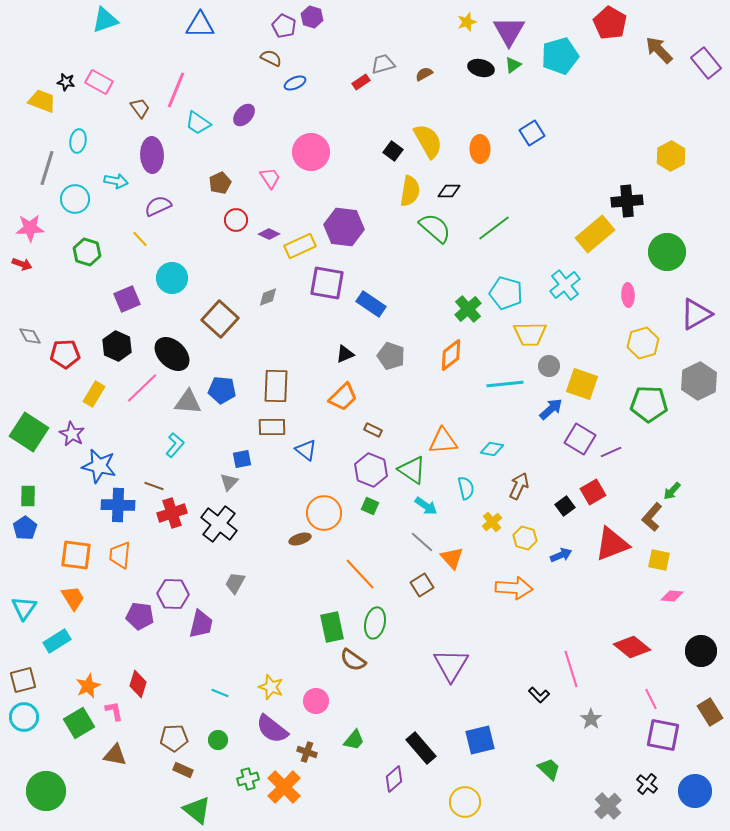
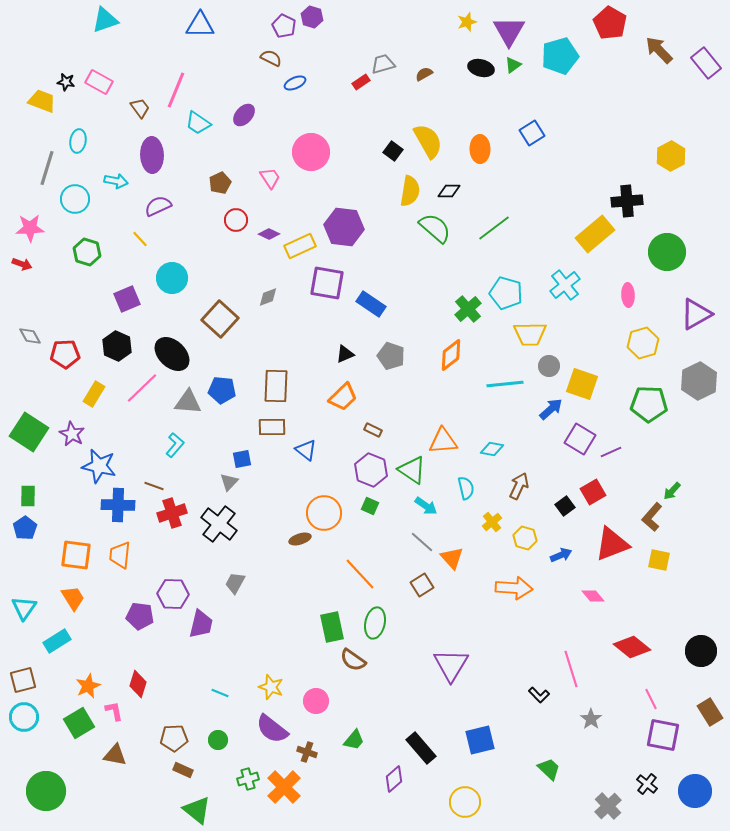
pink diamond at (672, 596): moved 79 px left; rotated 45 degrees clockwise
